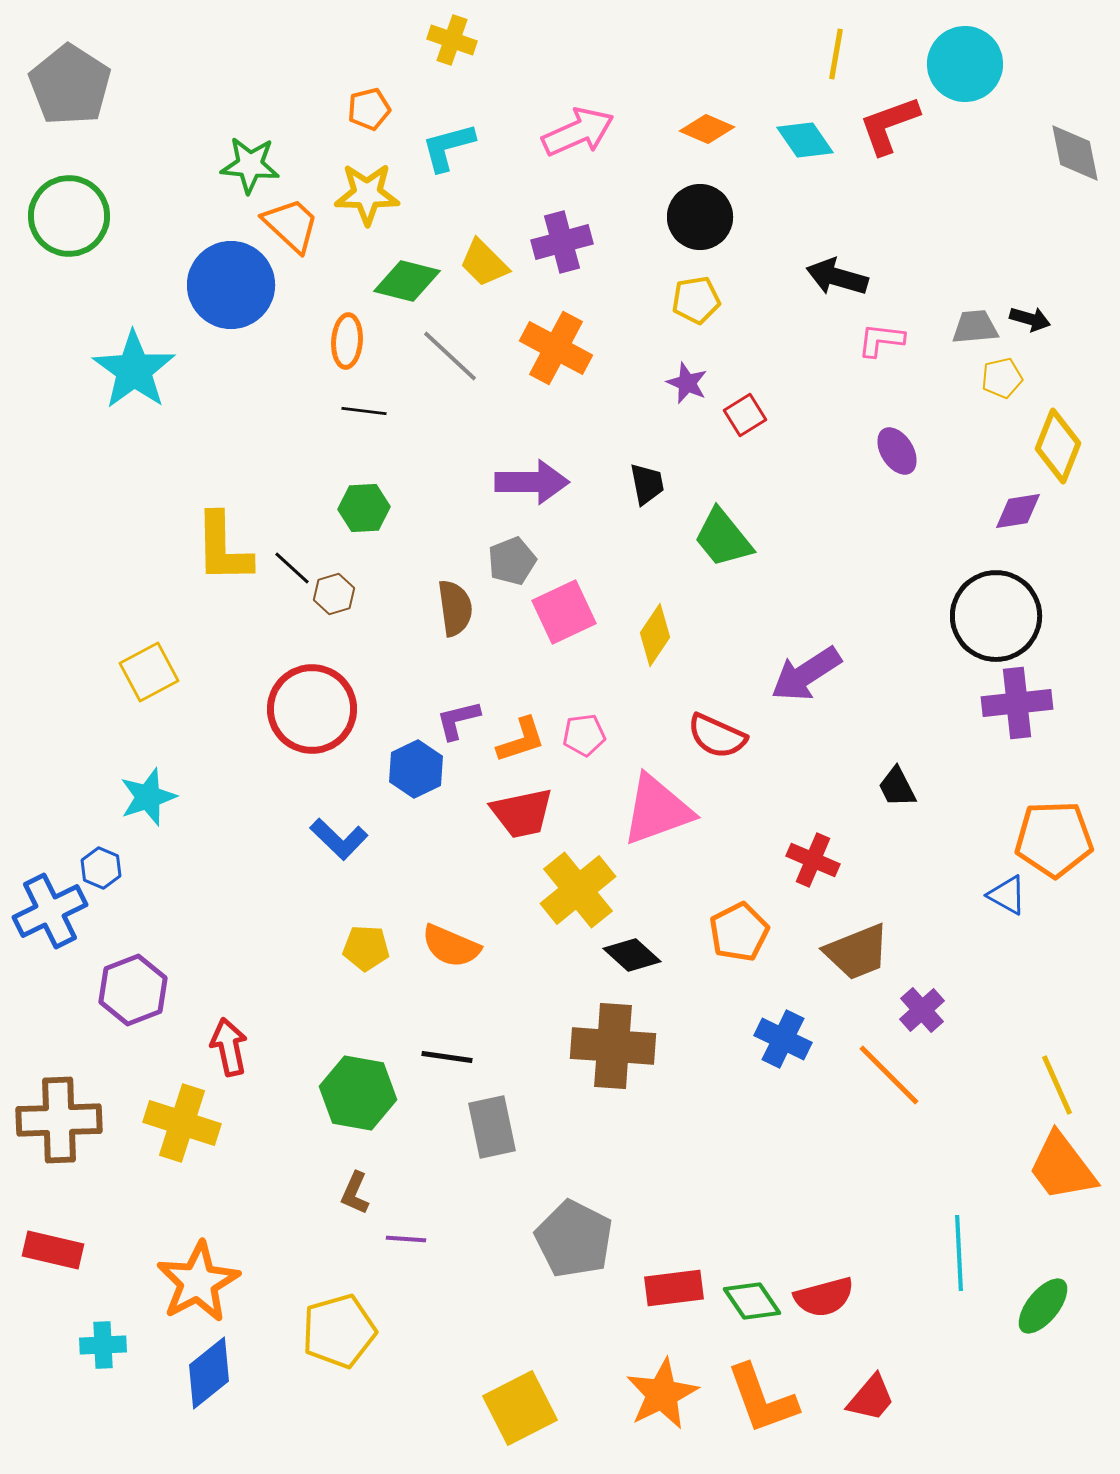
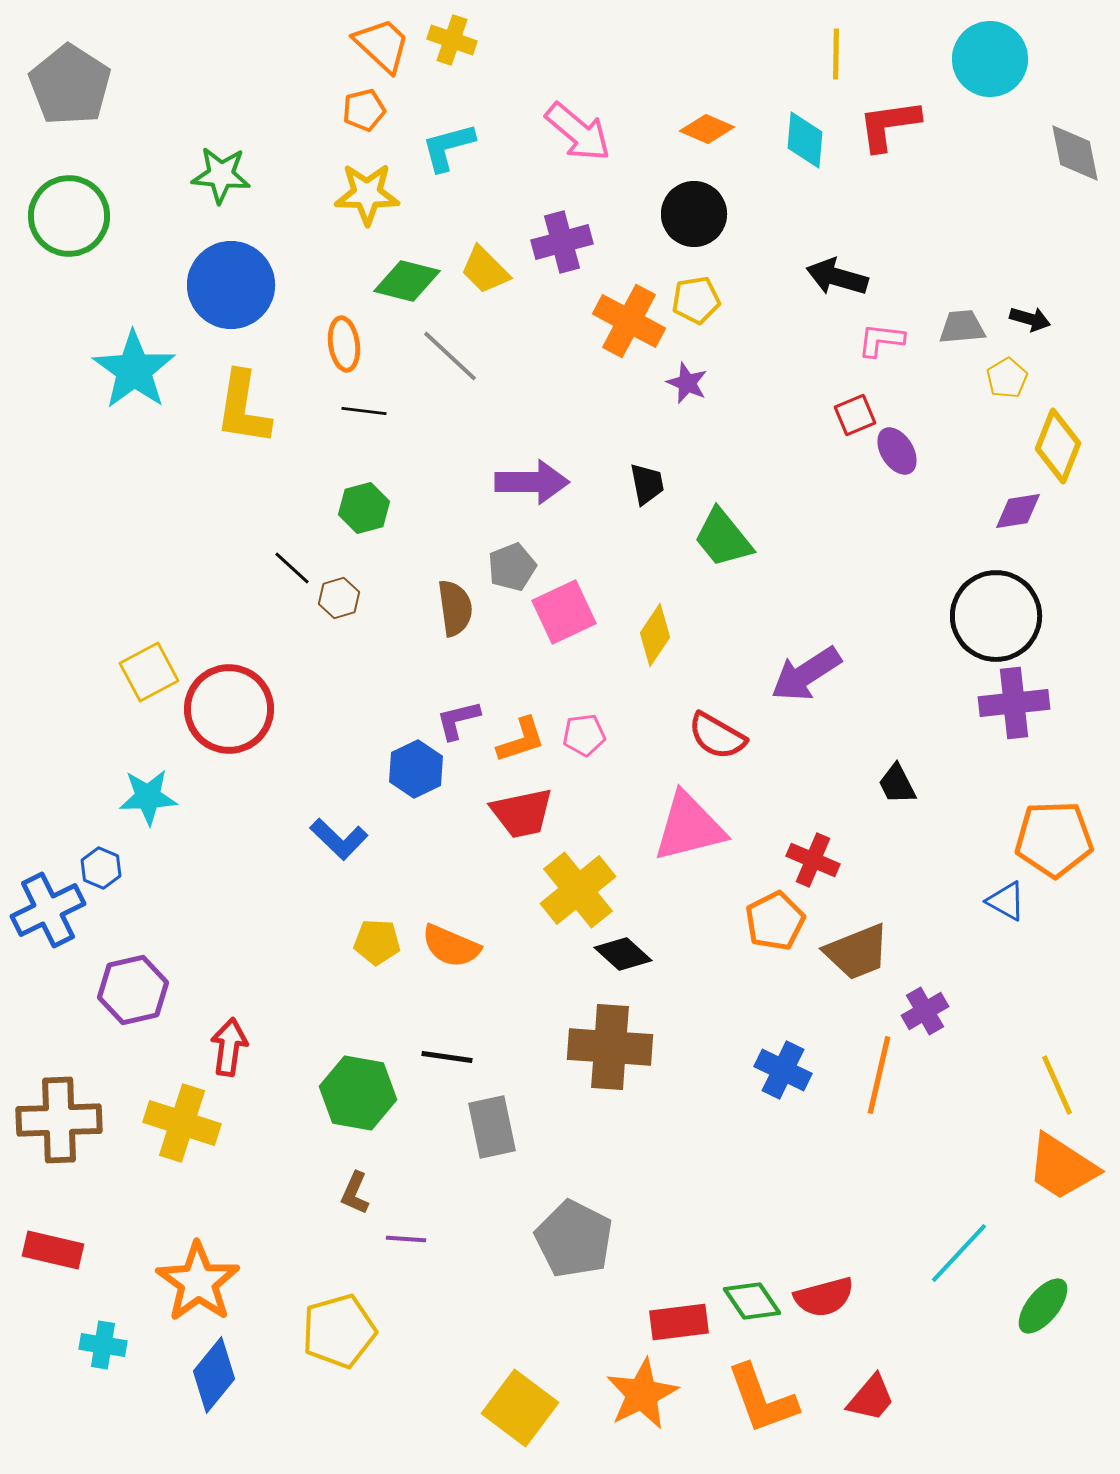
yellow line at (836, 54): rotated 9 degrees counterclockwise
cyan circle at (965, 64): moved 25 px right, 5 px up
orange pentagon at (369, 109): moved 5 px left, 1 px down
red L-shape at (889, 125): rotated 12 degrees clockwise
pink arrow at (578, 132): rotated 64 degrees clockwise
cyan diamond at (805, 140): rotated 40 degrees clockwise
green star at (250, 165): moved 29 px left, 10 px down
black circle at (700, 217): moved 6 px left, 3 px up
orange trapezoid at (291, 225): moved 91 px right, 180 px up
yellow trapezoid at (484, 263): moved 1 px right, 7 px down
gray trapezoid at (975, 327): moved 13 px left
orange ellipse at (347, 341): moved 3 px left, 3 px down; rotated 12 degrees counterclockwise
orange cross at (556, 348): moved 73 px right, 27 px up
yellow pentagon at (1002, 378): moved 5 px right; rotated 18 degrees counterclockwise
red square at (745, 415): moved 110 px right; rotated 9 degrees clockwise
green hexagon at (364, 508): rotated 12 degrees counterclockwise
yellow L-shape at (223, 548): moved 20 px right, 140 px up; rotated 10 degrees clockwise
gray pentagon at (512, 561): moved 6 px down
brown hexagon at (334, 594): moved 5 px right, 4 px down
purple cross at (1017, 703): moved 3 px left
red circle at (312, 709): moved 83 px left
red semicircle at (717, 736): rotated 6 degrees clockwise
black trapezoid at (897, 787): moved 3 px up
cyan star at (148, 797): rotated 16 degrees clockwise
pink triangle at (657, 810): moved 32 px right, 17 px down; rotated 6 degrees clockwise
blue triangle at (1007, 895): moved 1 px left, 6 px down
blue cross at (50, 911): moved 2 px left, 1 px up
orange pentagon at (739, 932): moved 36 px right, 11 px up
yellow pentagon at (366, 948): moved 11 px right, 6 px up
black diamond at (632, 955): moved 9 px left, 1 px up
purple hexagon at (133, 990): rotated 8 degrees clockwise
purple cross at (922, 1010): moved 3 px right, 1 px down; rotated 12 degrees clockwise
blue cross at (783, 1039): moved 31 px down
brown cross at (613, 1046): moved 3 px left, 1 px down
red arrow at (229, 1047): rotated 20 degrees clockwise
orange line at (889, 1075): moved 10 px left; rotated 58 degrees clockwise
orange trapezoid at (1062, 1167): rotated 20 degrees counterclockwise
cyan line at (959, 1253): rotated 46 degrees clockwise
orange star at (198, 1282): rotated 8 degrees counterclockwise
red rectangle at (674, 1288): moved 5 px right, 34 px down
cyan cross at (103, 1345): rotated 12 degrees clockwise
blue diamond at (209, 1373): moved 5 px right, 2 px down; rotated 12 degrees counterclockwise
orange star at (662, 1394): moved 20 px left
yellow square at (520, 1408): rotated 26 degrees counterclockwise
